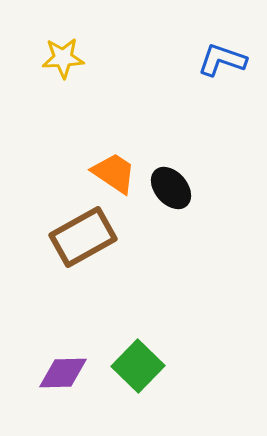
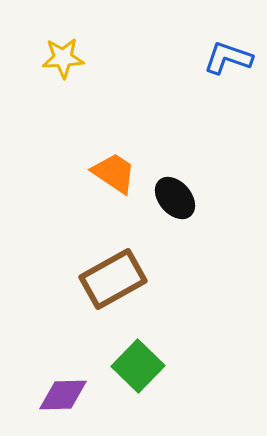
blue L-shape: moved 6 px right, 2 px up
black ellipse: moved 4 px right, 10 px down
brown rectangle: moved 30 px right, 42 px down
purple diamond: moved 22 px down
